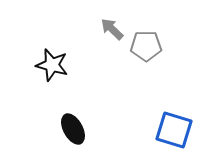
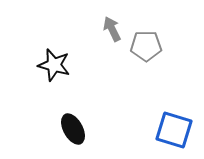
gray arrow: rotated 20 degrees clockwise
black star: moved 2 px right
